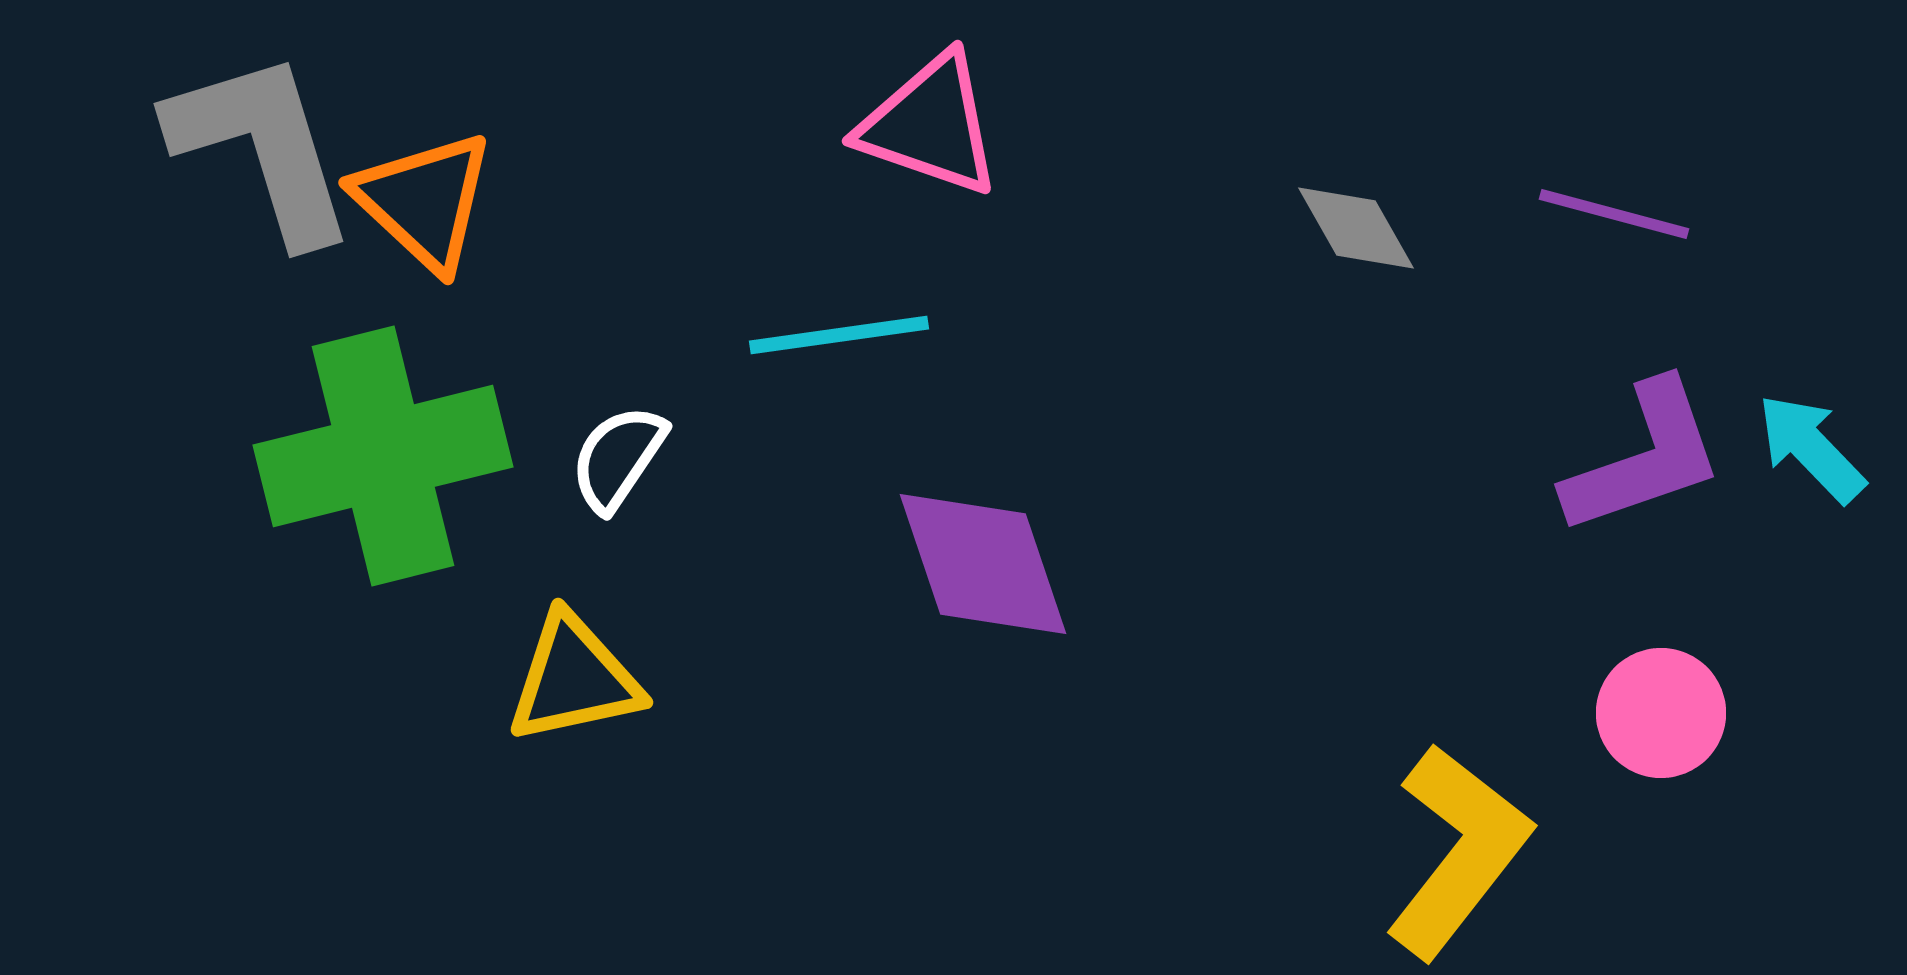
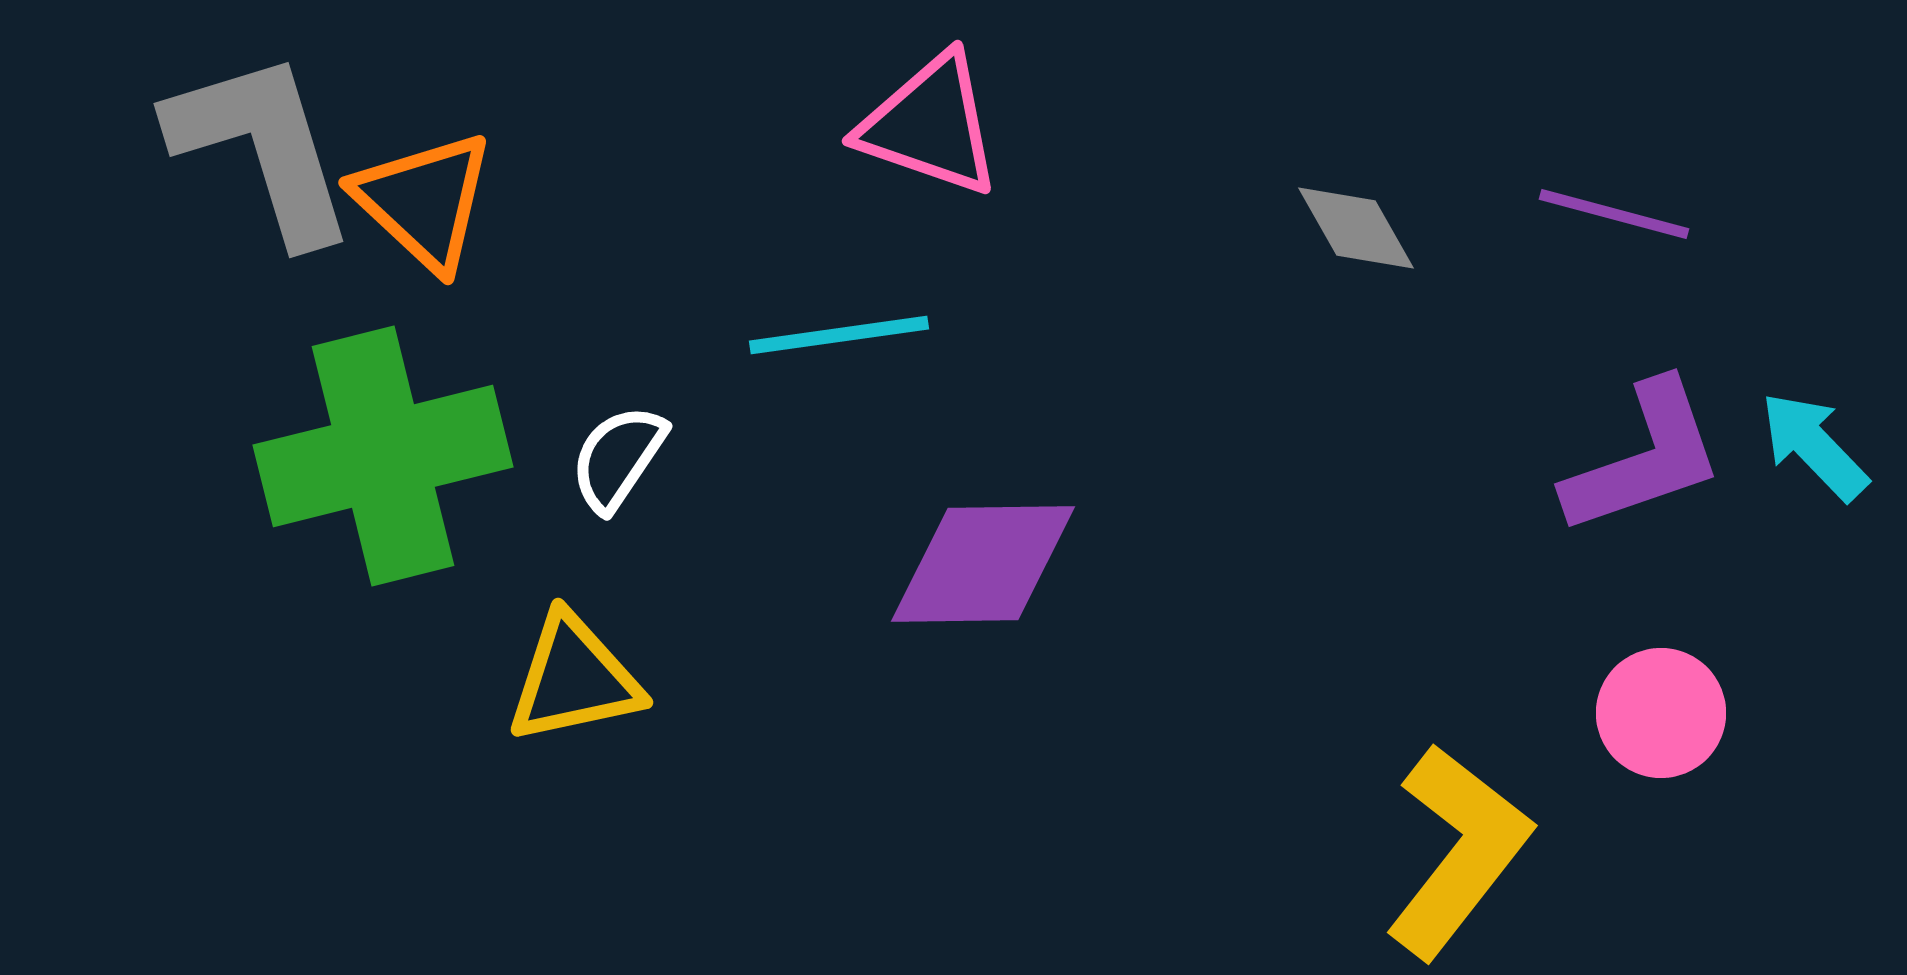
cyan arrow: moved 3 px right, 2 px up
purple diamond: rotated 72 degrees counterclockwise
